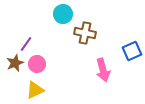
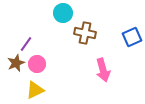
cyan circle: moved 1 px up
blue square: moved 14 px up
brown star: moved 1 px right
